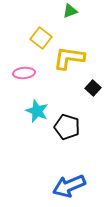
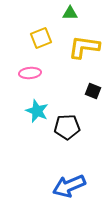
green triangle: moved 2 px down; rotated 21 degrees clockwise
yellow square: rotated 30 degrees clockwise
yellow L-shape: moved 15 px right, 11 px up
pink ellipse: moved 6 px right
black square: moved 3 px down; rotated 21 degrees counterclockwise
black pentagon: rotated 20 degrees counterclockwise
